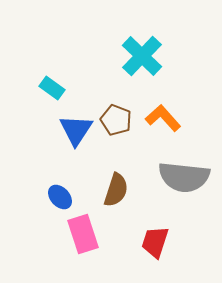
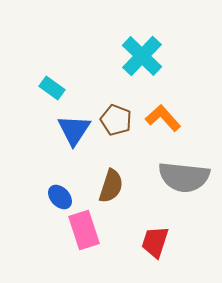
blue triangle: moved 2 px left
brown semicircle: moved 5 px left, 4 px up
pink rectangle: moved 1 px right, 4 px up
